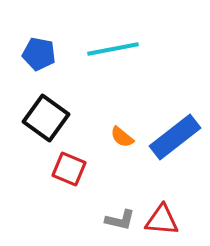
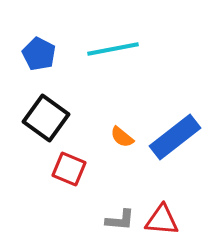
blue pentagon: rotated 16 degrees clockwise
gray L-shape: rotated 8 degrees counterclockwise
